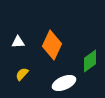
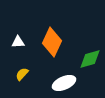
orange diamond: moved 3 px up
green diamond: moved 2 px up; rotated 20 degrees clockwise
